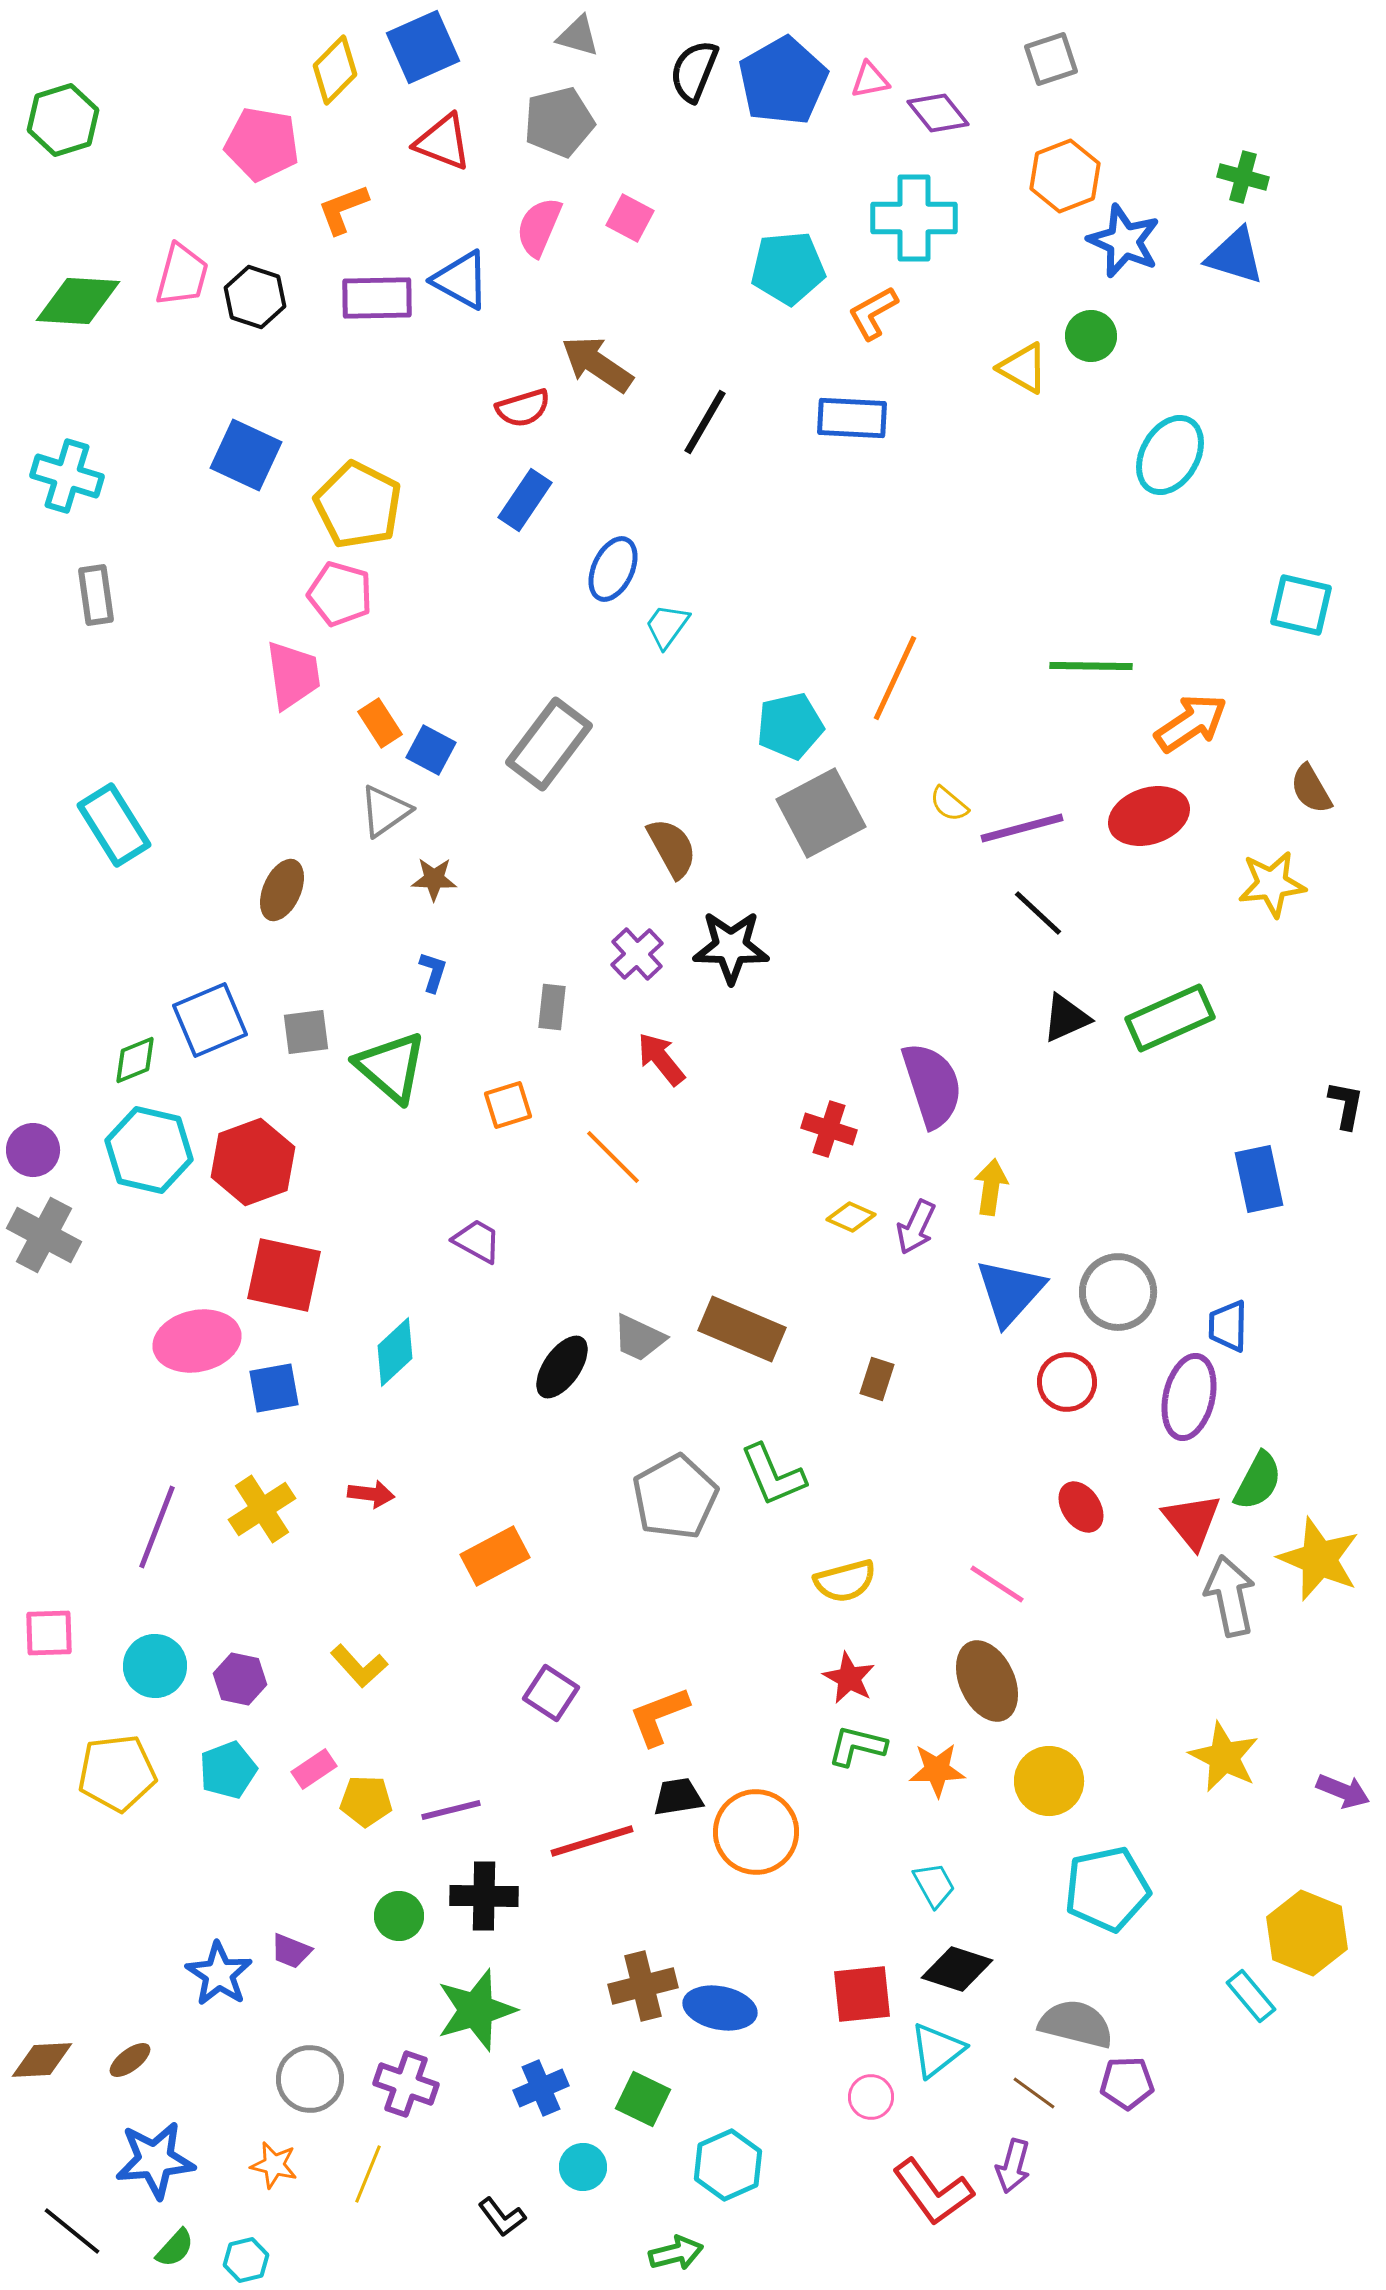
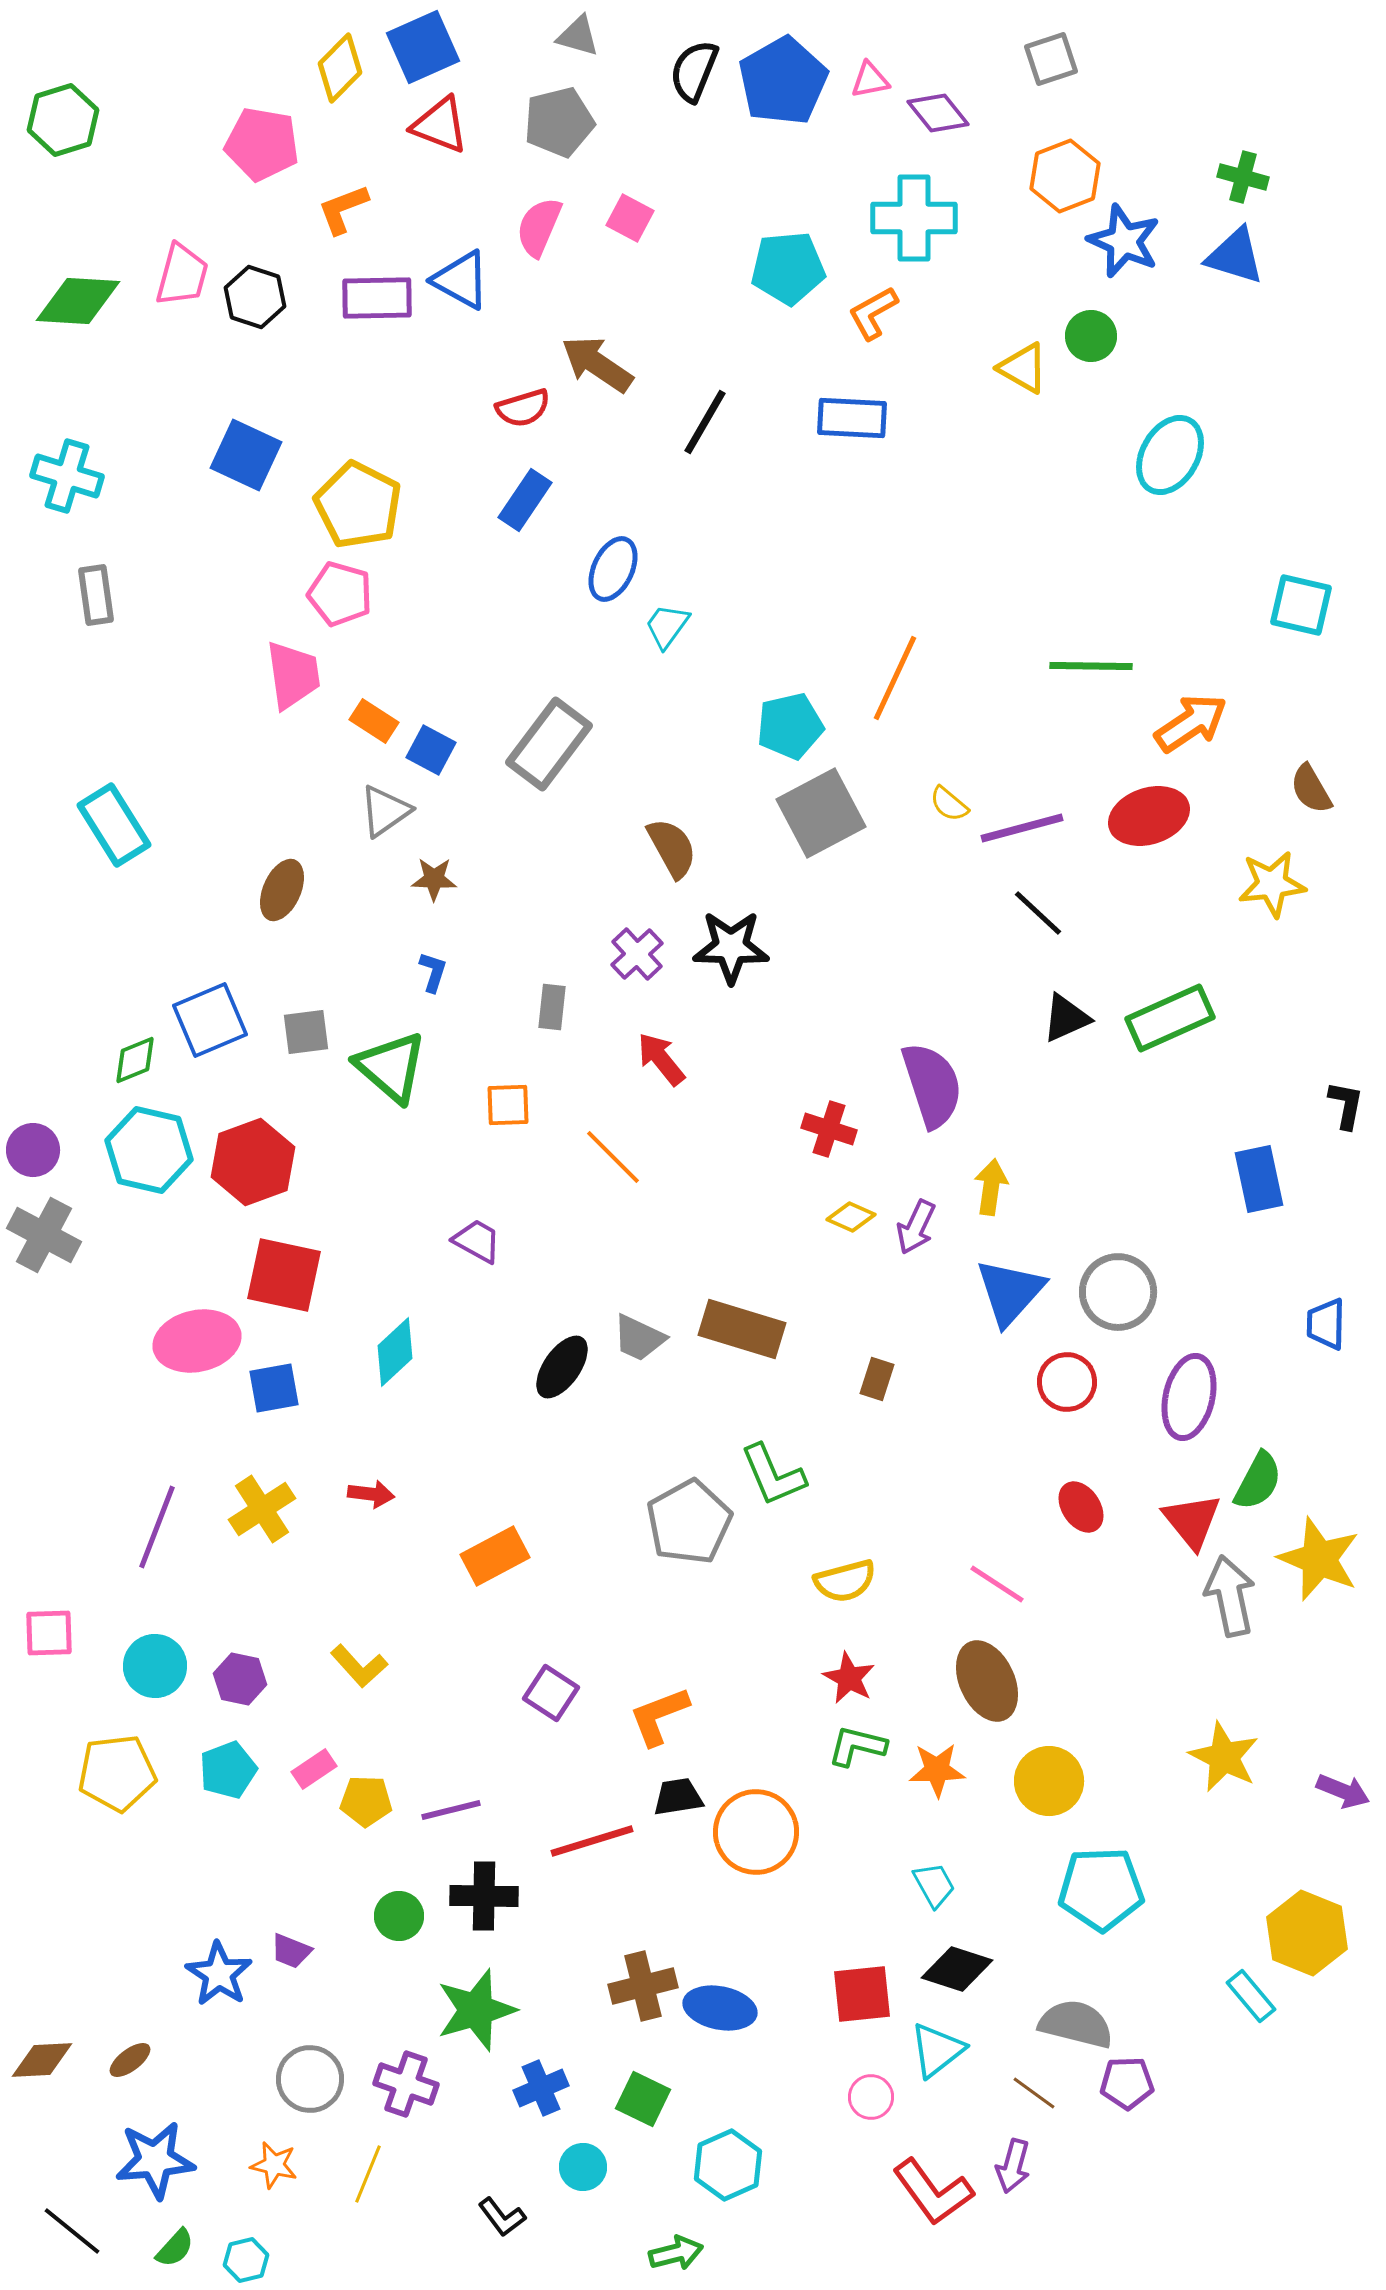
yellow diamond at (335, 70): moved 5 px right, 2 px up
red triangle at (443, 142): moved 3 px left, 17 px up
orange rectangle at (380, 723): moved 6 px left, 2 px up; rotated 24 degrees counterclockwise
orange square at (508, 1105): rotated 15 degrees clockwise
blue trapezoid at (1228, 1326): moved 98 px right, 2 px up
brown rectangle at (742, 1329): rotated 6 degrees counterclockwise
gray pentagon at (675, 1497): moved 14 px right, 25 px down
cyan pentagon at (1107, 1889): moved 6 px left; rotated 10 degrees clockwise
